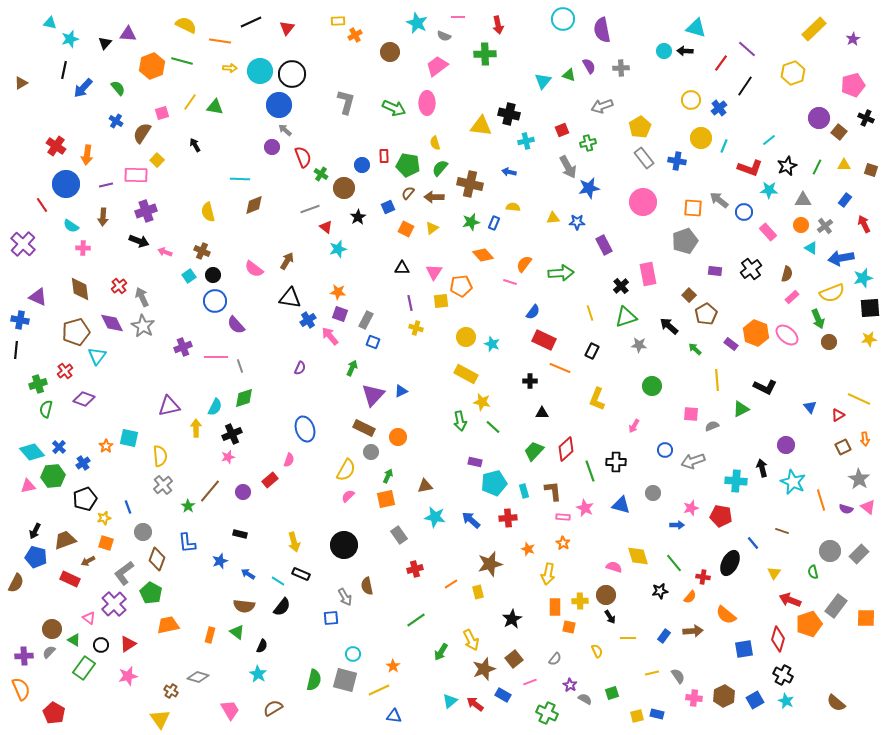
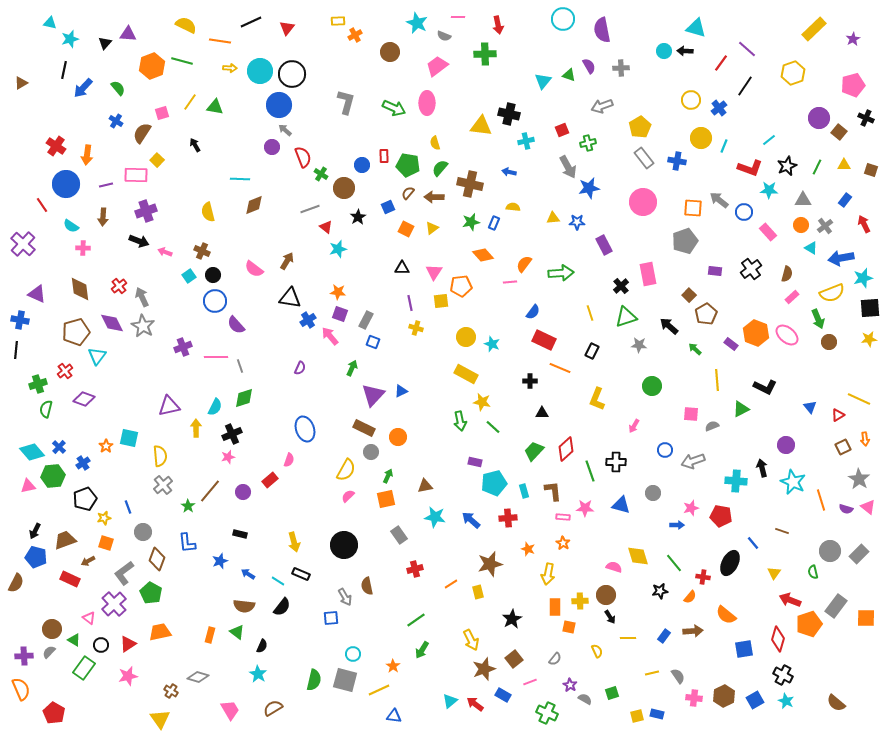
pink line at (510, 282): rotated 24 degrees counterclockwise
purple triangle at (38, 297): moved 1 px left, 3 px up
pink star at (585, 508): rotated 24 degrees counterclockwise
orange trapezoid at (168, 625): moved 8 px left, 7 px down
green arrow at (441, 652): moved 19 px left, 2 px up
